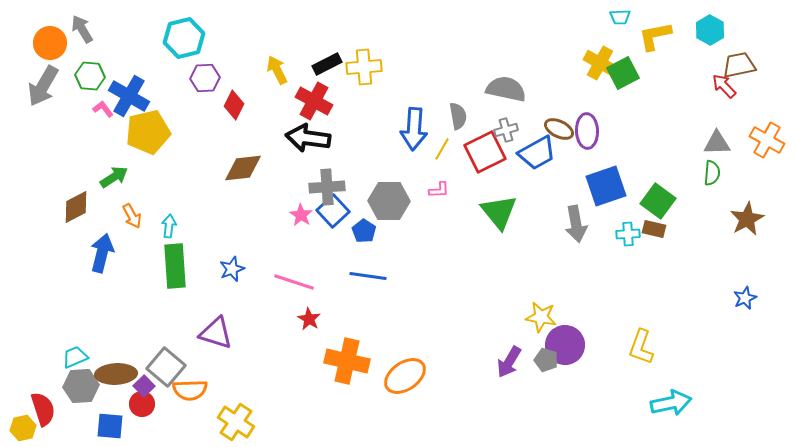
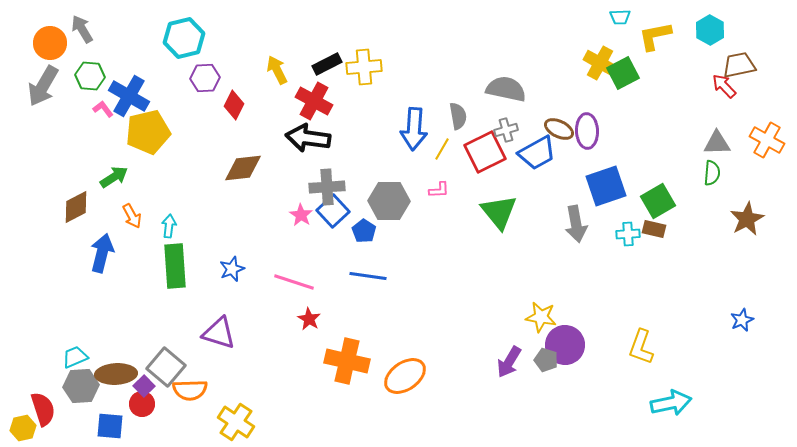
green square at (658, 201): rotated 24 degrees clockwise
blue star at (745, 298): moved 3 px left, 22 px down
purple triangle at (216, 333): moved 3 px right
